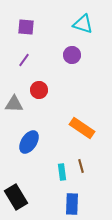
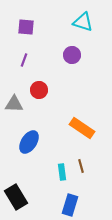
cyan triangle: moved 2 px up
purple line: rotated 16 degrees counterclockwise
blue rectangle: moved 2 px left, 1 px down; rotated 15 degrees clockwise
